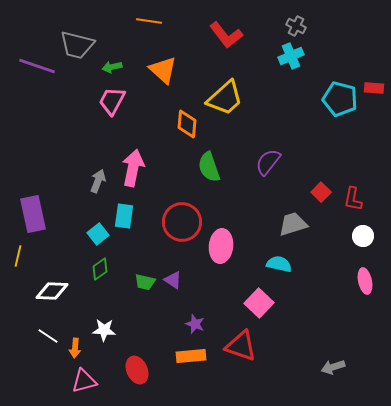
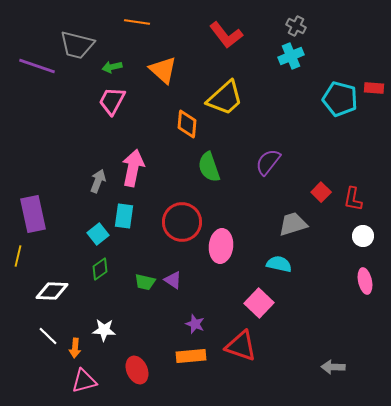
orange line at (149, 21): moved 12 px left, 1 px down
white line at (48, 336): rotated 10 degrees clockwise
gray arrow at (333, 367): rotated 20 degrees clockwise
